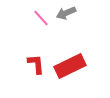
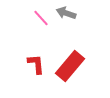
gray arrow: rotated 42 degrees clockwise
red rectangle: rotated 24 degrees counterclockwise
